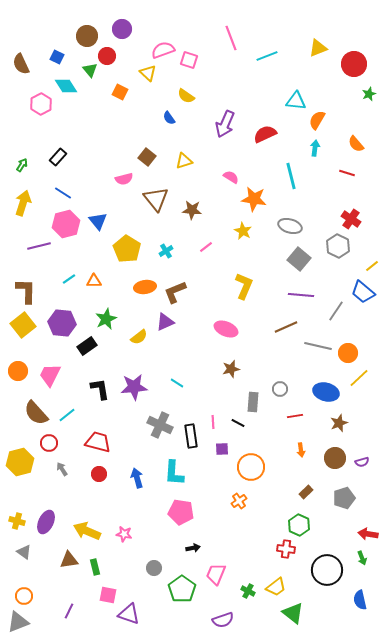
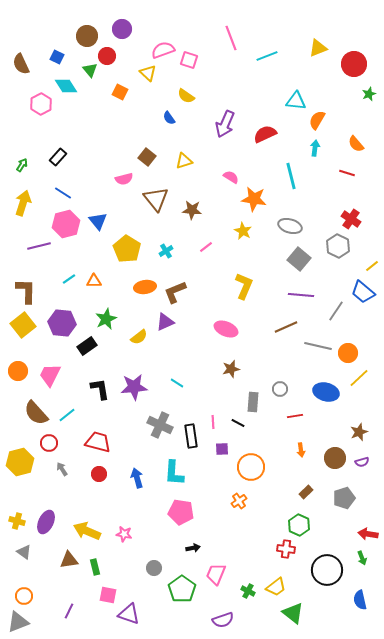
brown star at (339, 423): moved 20 px right, 9 px down
